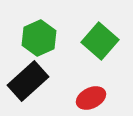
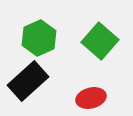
red ellipse: rotated 12 degrees clockwise
